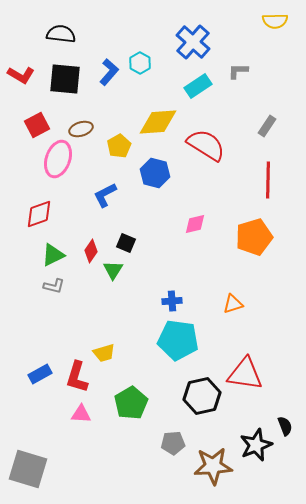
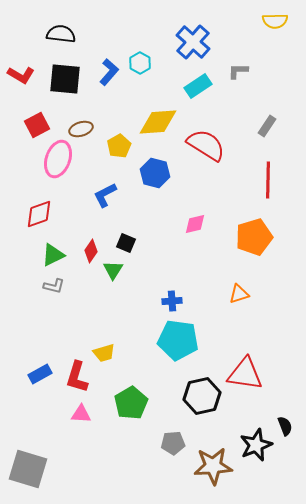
orange triangle at (233, 304): moved 6 px right, 10 px up
